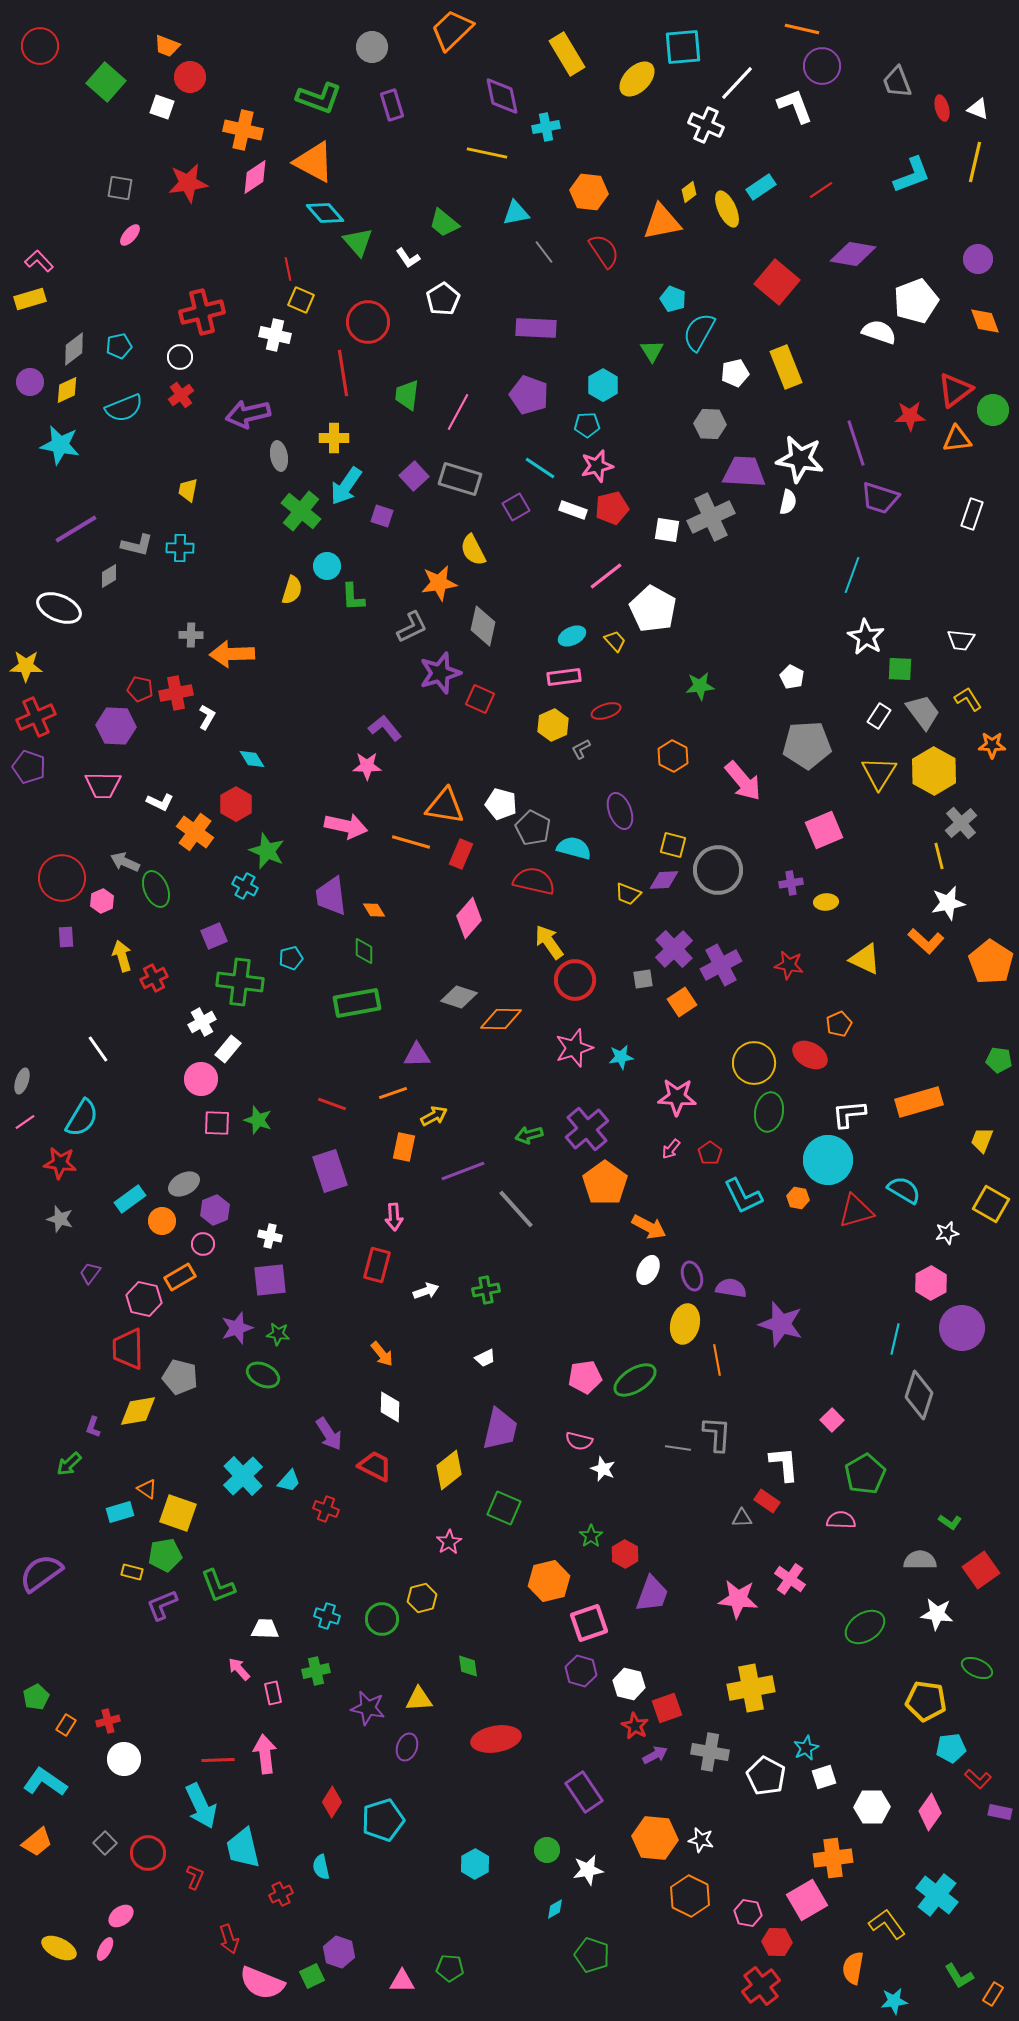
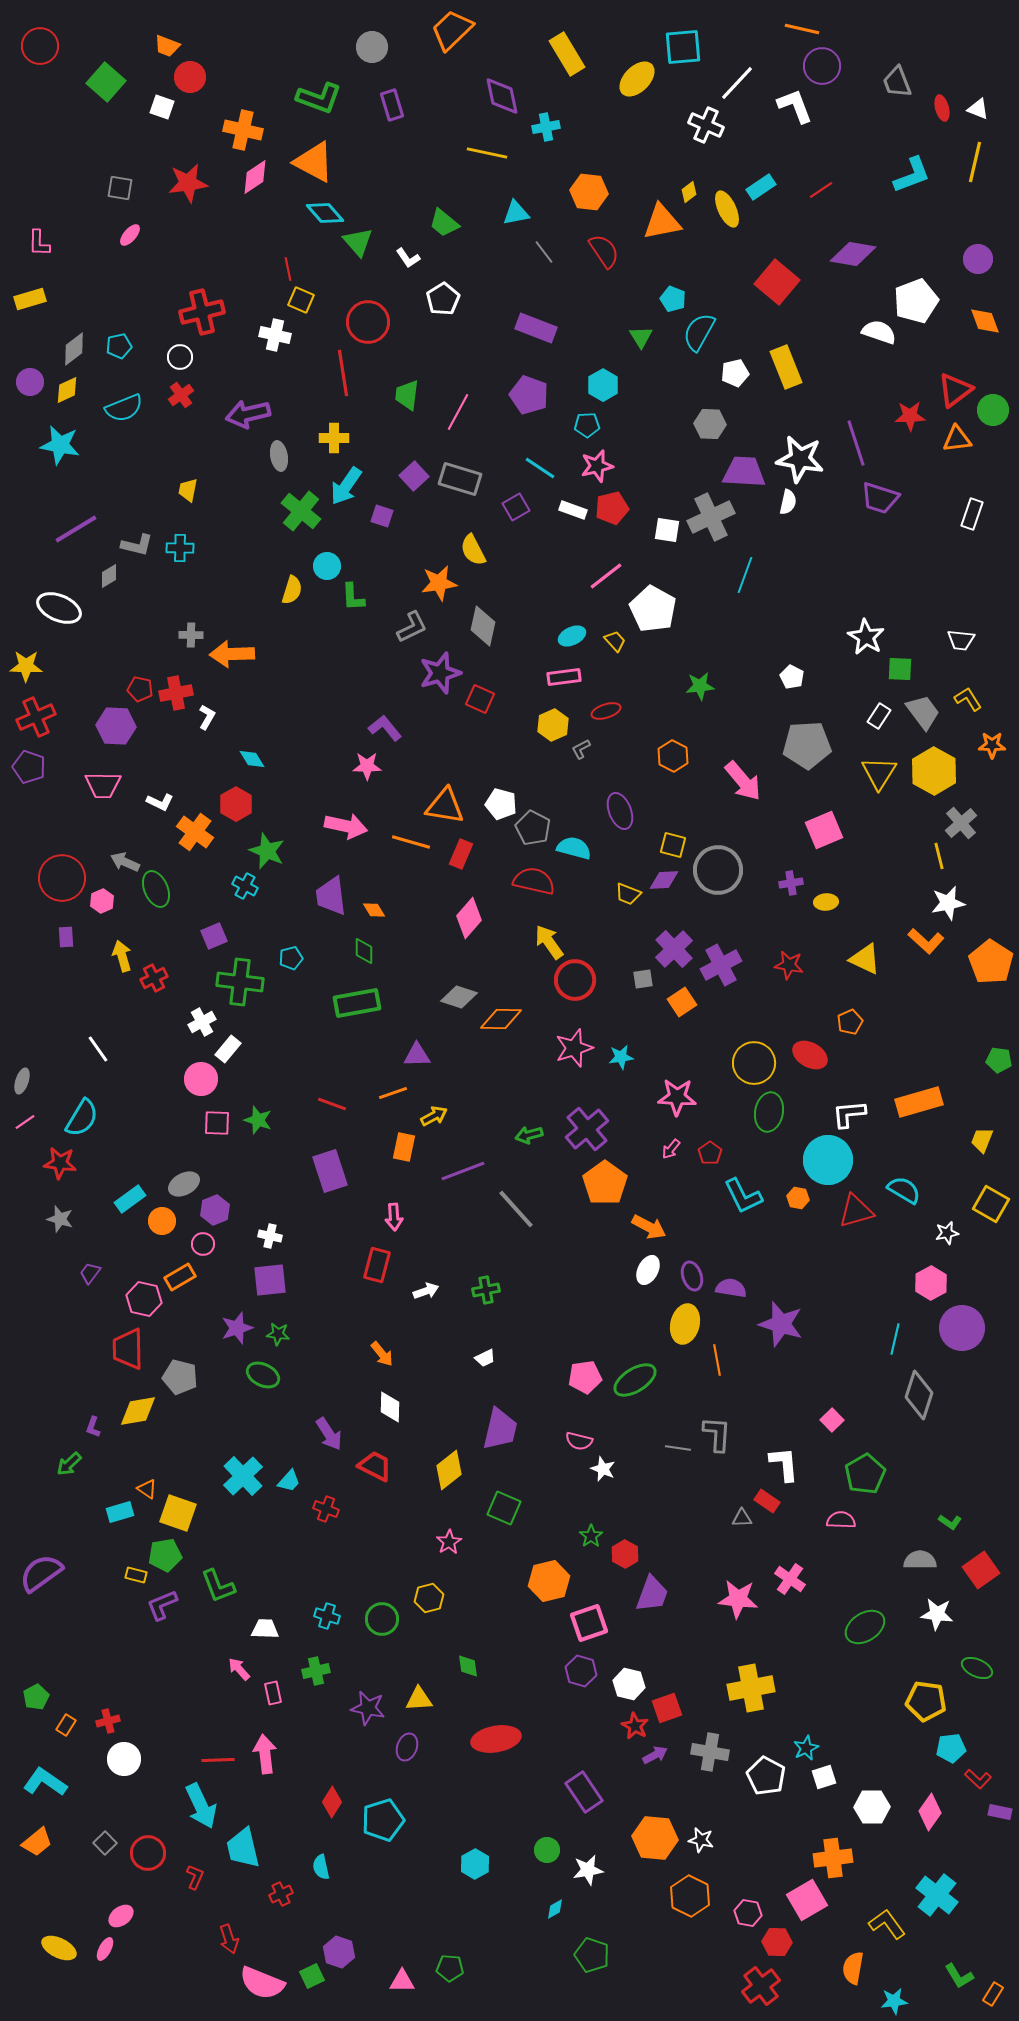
pink L-shape at (39, 261): moved 18 px up; rotated 136 degrees counterclockwise
purple rectangle at (536, 328): rotated 18 degrees clockwise
green triangle at (652, 351): moved 11 px left, 14 px up
cyan line at (852, 575): moved 107 px left
orange pentagon at (839, 1024): moved 11 px right, 2 px up
yellow rectangle at (132, 1572): moved 4 px right, 3 px down
yellow hexagon at (422, 1598): moved 7 px right
